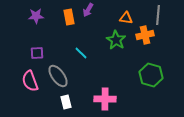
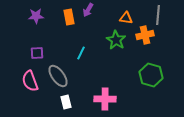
cyan line: rotated 72 degrees clockwise
